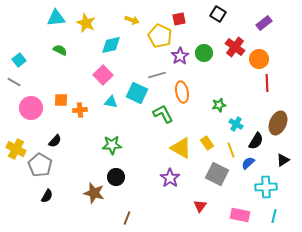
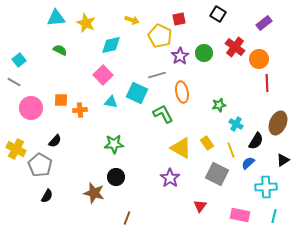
green star at (112, 145): moved 2 px right, 1 px up
